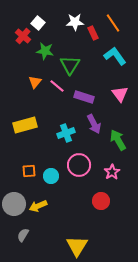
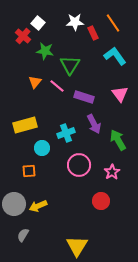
cyan circle: moved 9 px left, 28 px up
